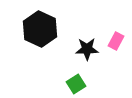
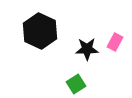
black hexagon: moved 2 px down
pink rectangle: moved 1 px left, 1 px down
